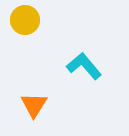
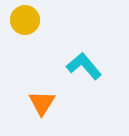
orange triangle: moved 8 px right, 2 px up
